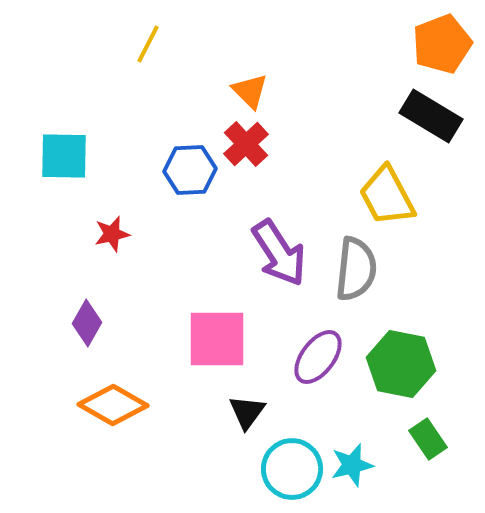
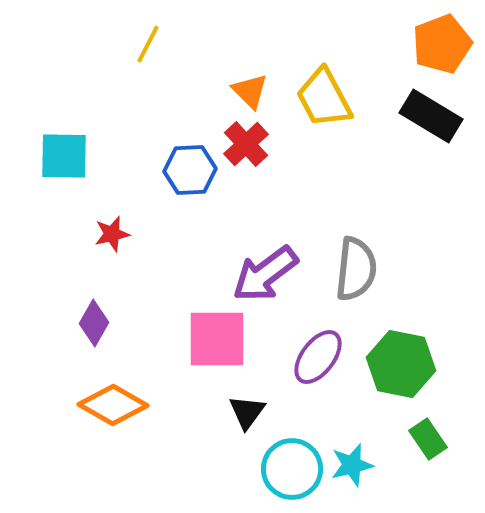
yellow trapezoid: moved 63 px left, 98 px up
purple arrow: moved 14 px left, 21 px down; rotated 86 degrees clockwise
purple diamond: moved 7 px right
